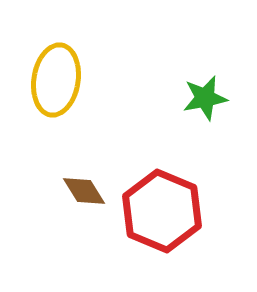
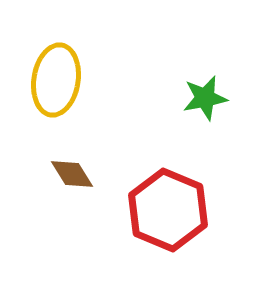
brown diamond: moved 12 px left, 17 px up
red hexagon: moved 6 px right, 1 px up
